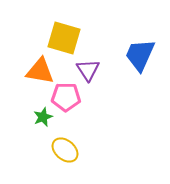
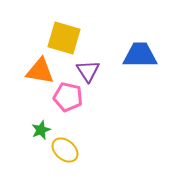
blue trapezoid: rotated 66 degrees clockwise
purple triangle: moved 1 px down
pink pentagon: moved 2 px right; rotated 12 degrees clockwise
green star: moved 2 px left, 13 px down
